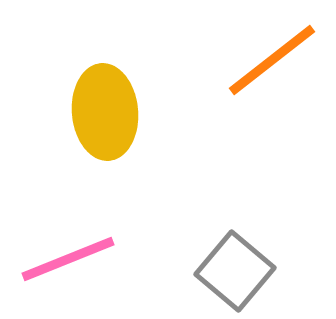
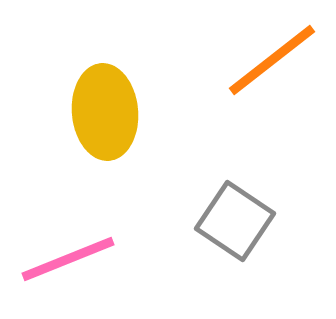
gray square: moved 50 px up; rotated 6 degrees counterclockwise
